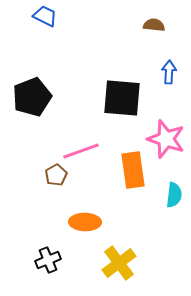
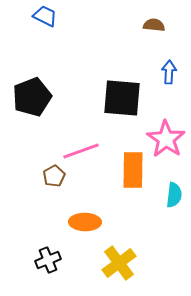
pink star: rotated 15 degrees clockwise
orange rectangle: rotated 9 degrees clockwise
brown pentagon: moved 2 px left, 1 px down
